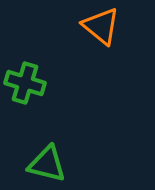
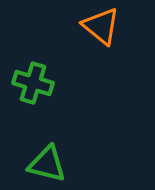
green cross: moved 8 px right
